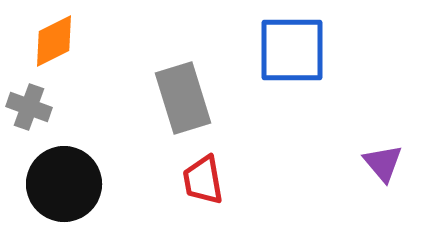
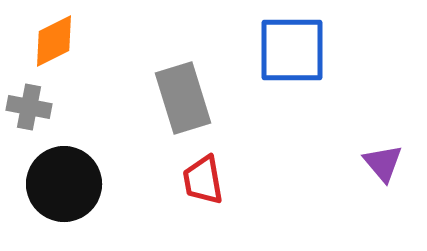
gray cross: rotated 9 degrees counterclockwise
